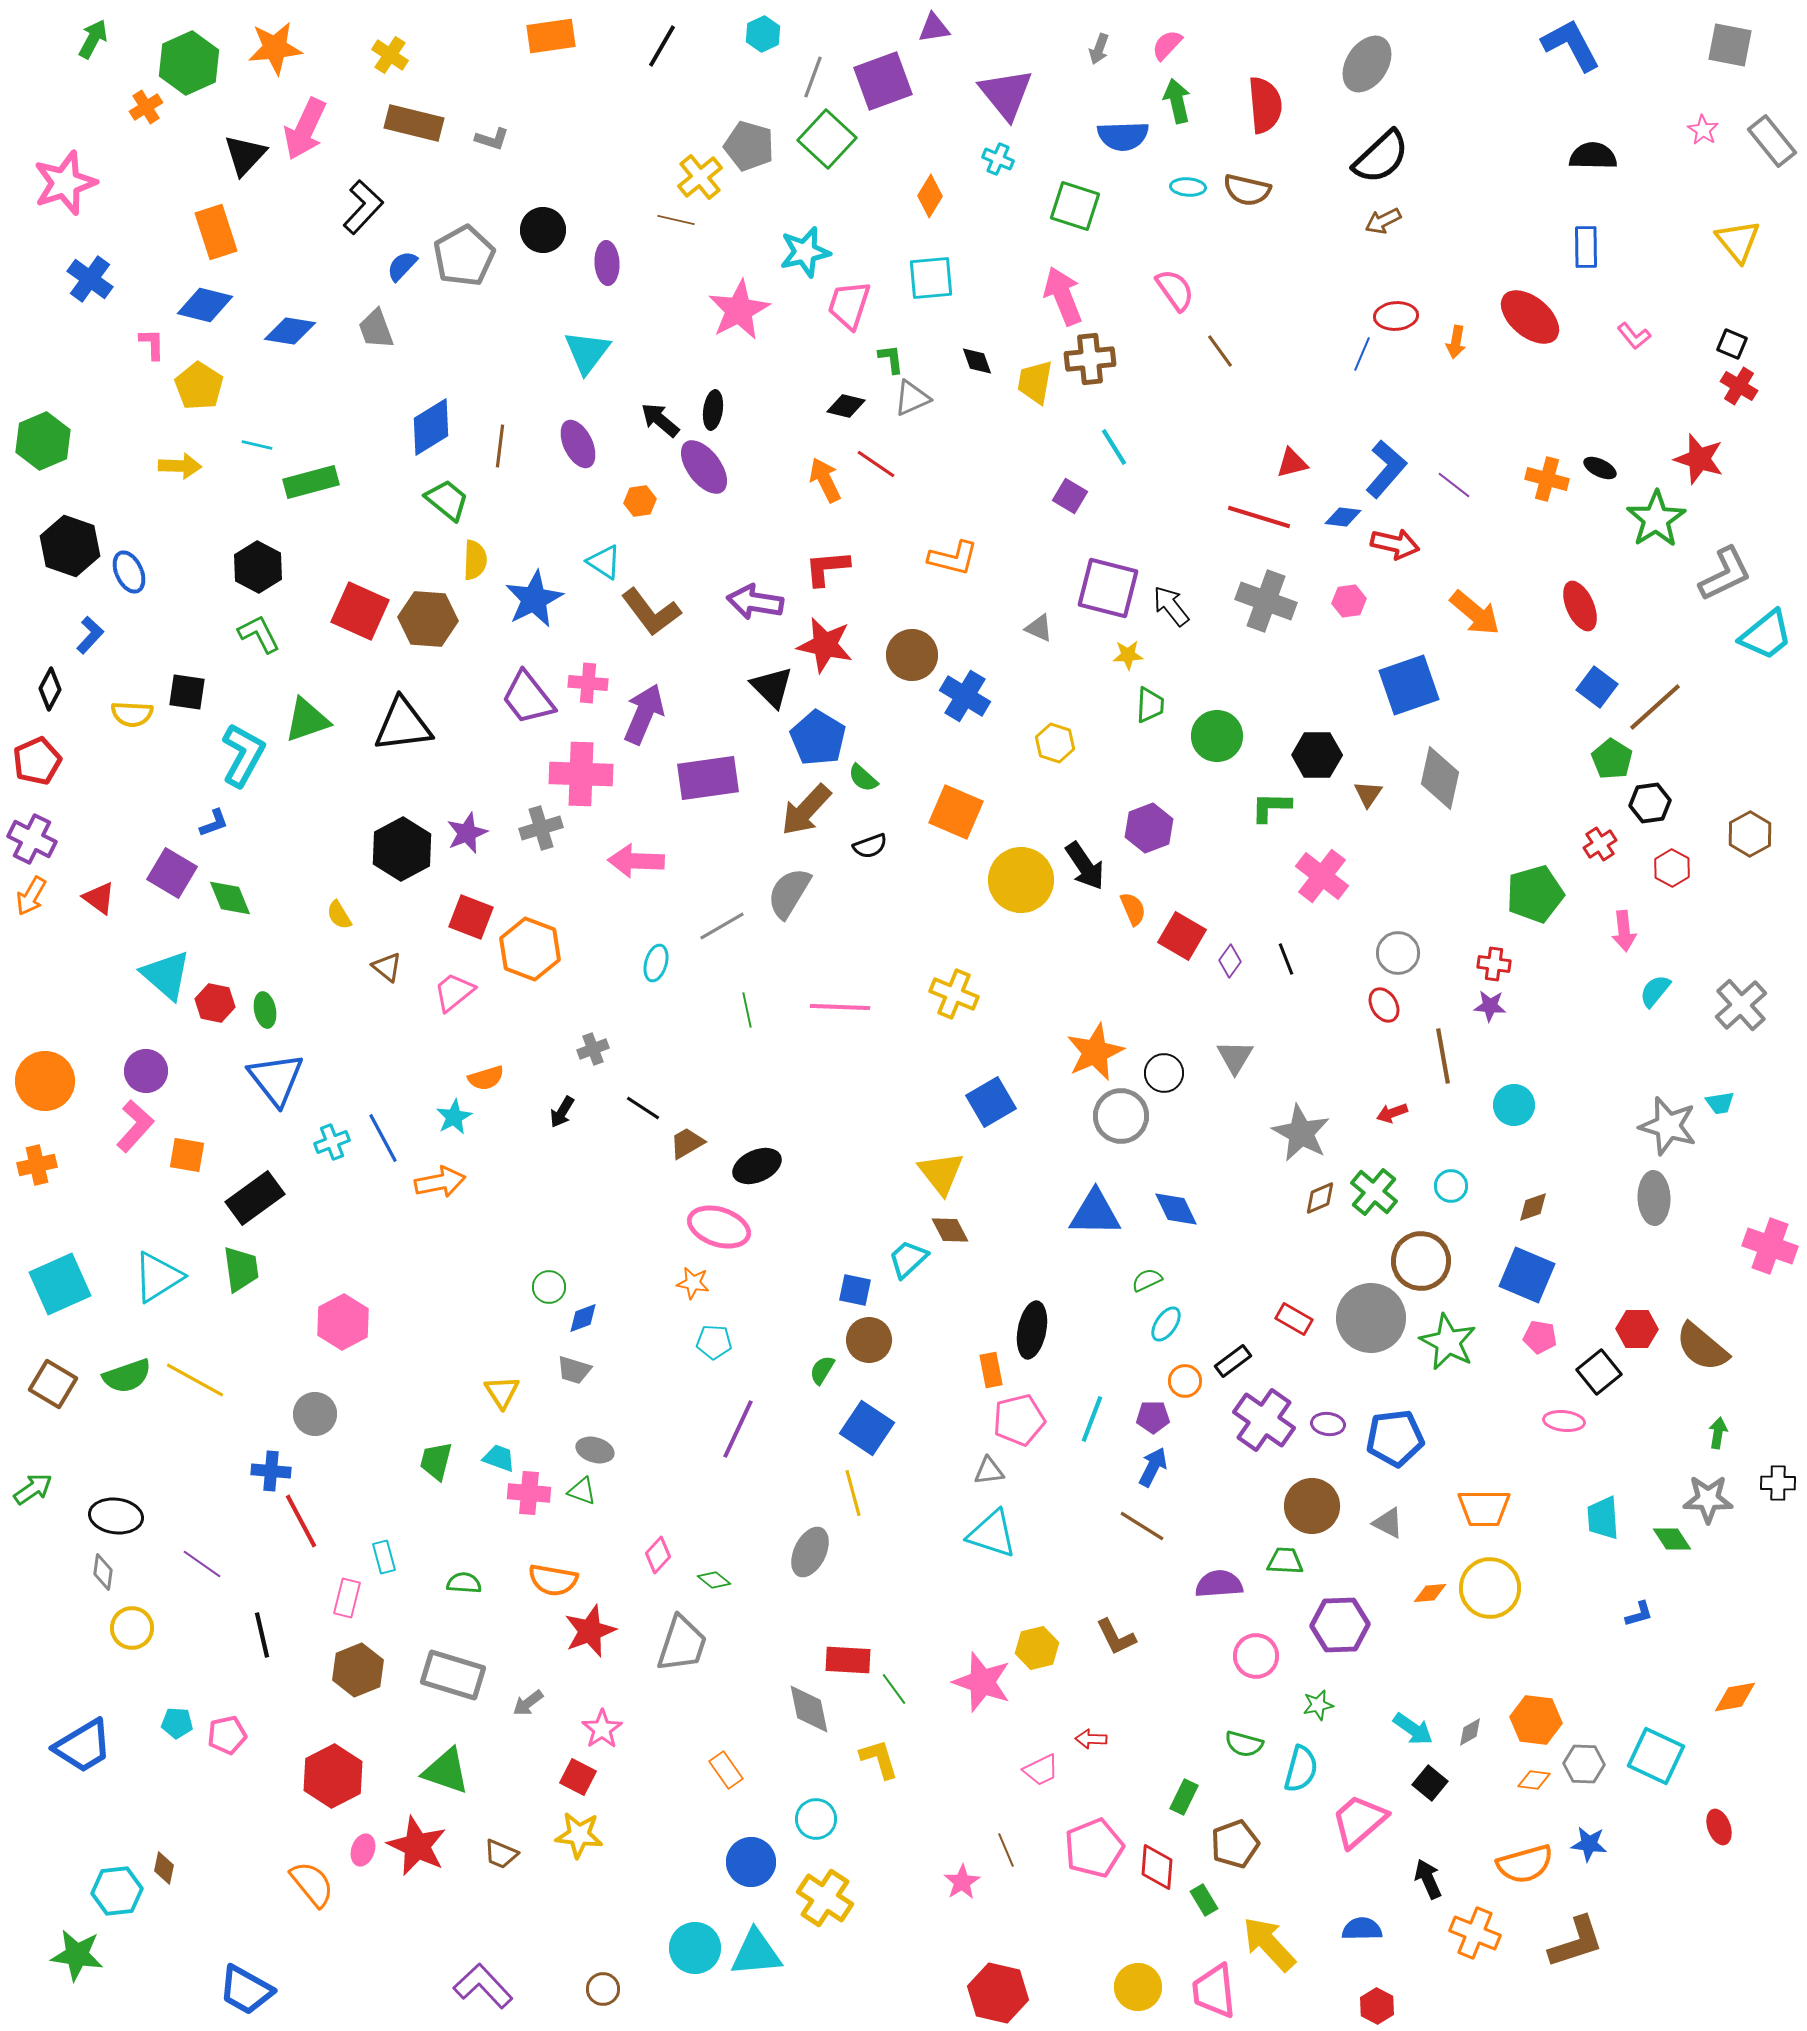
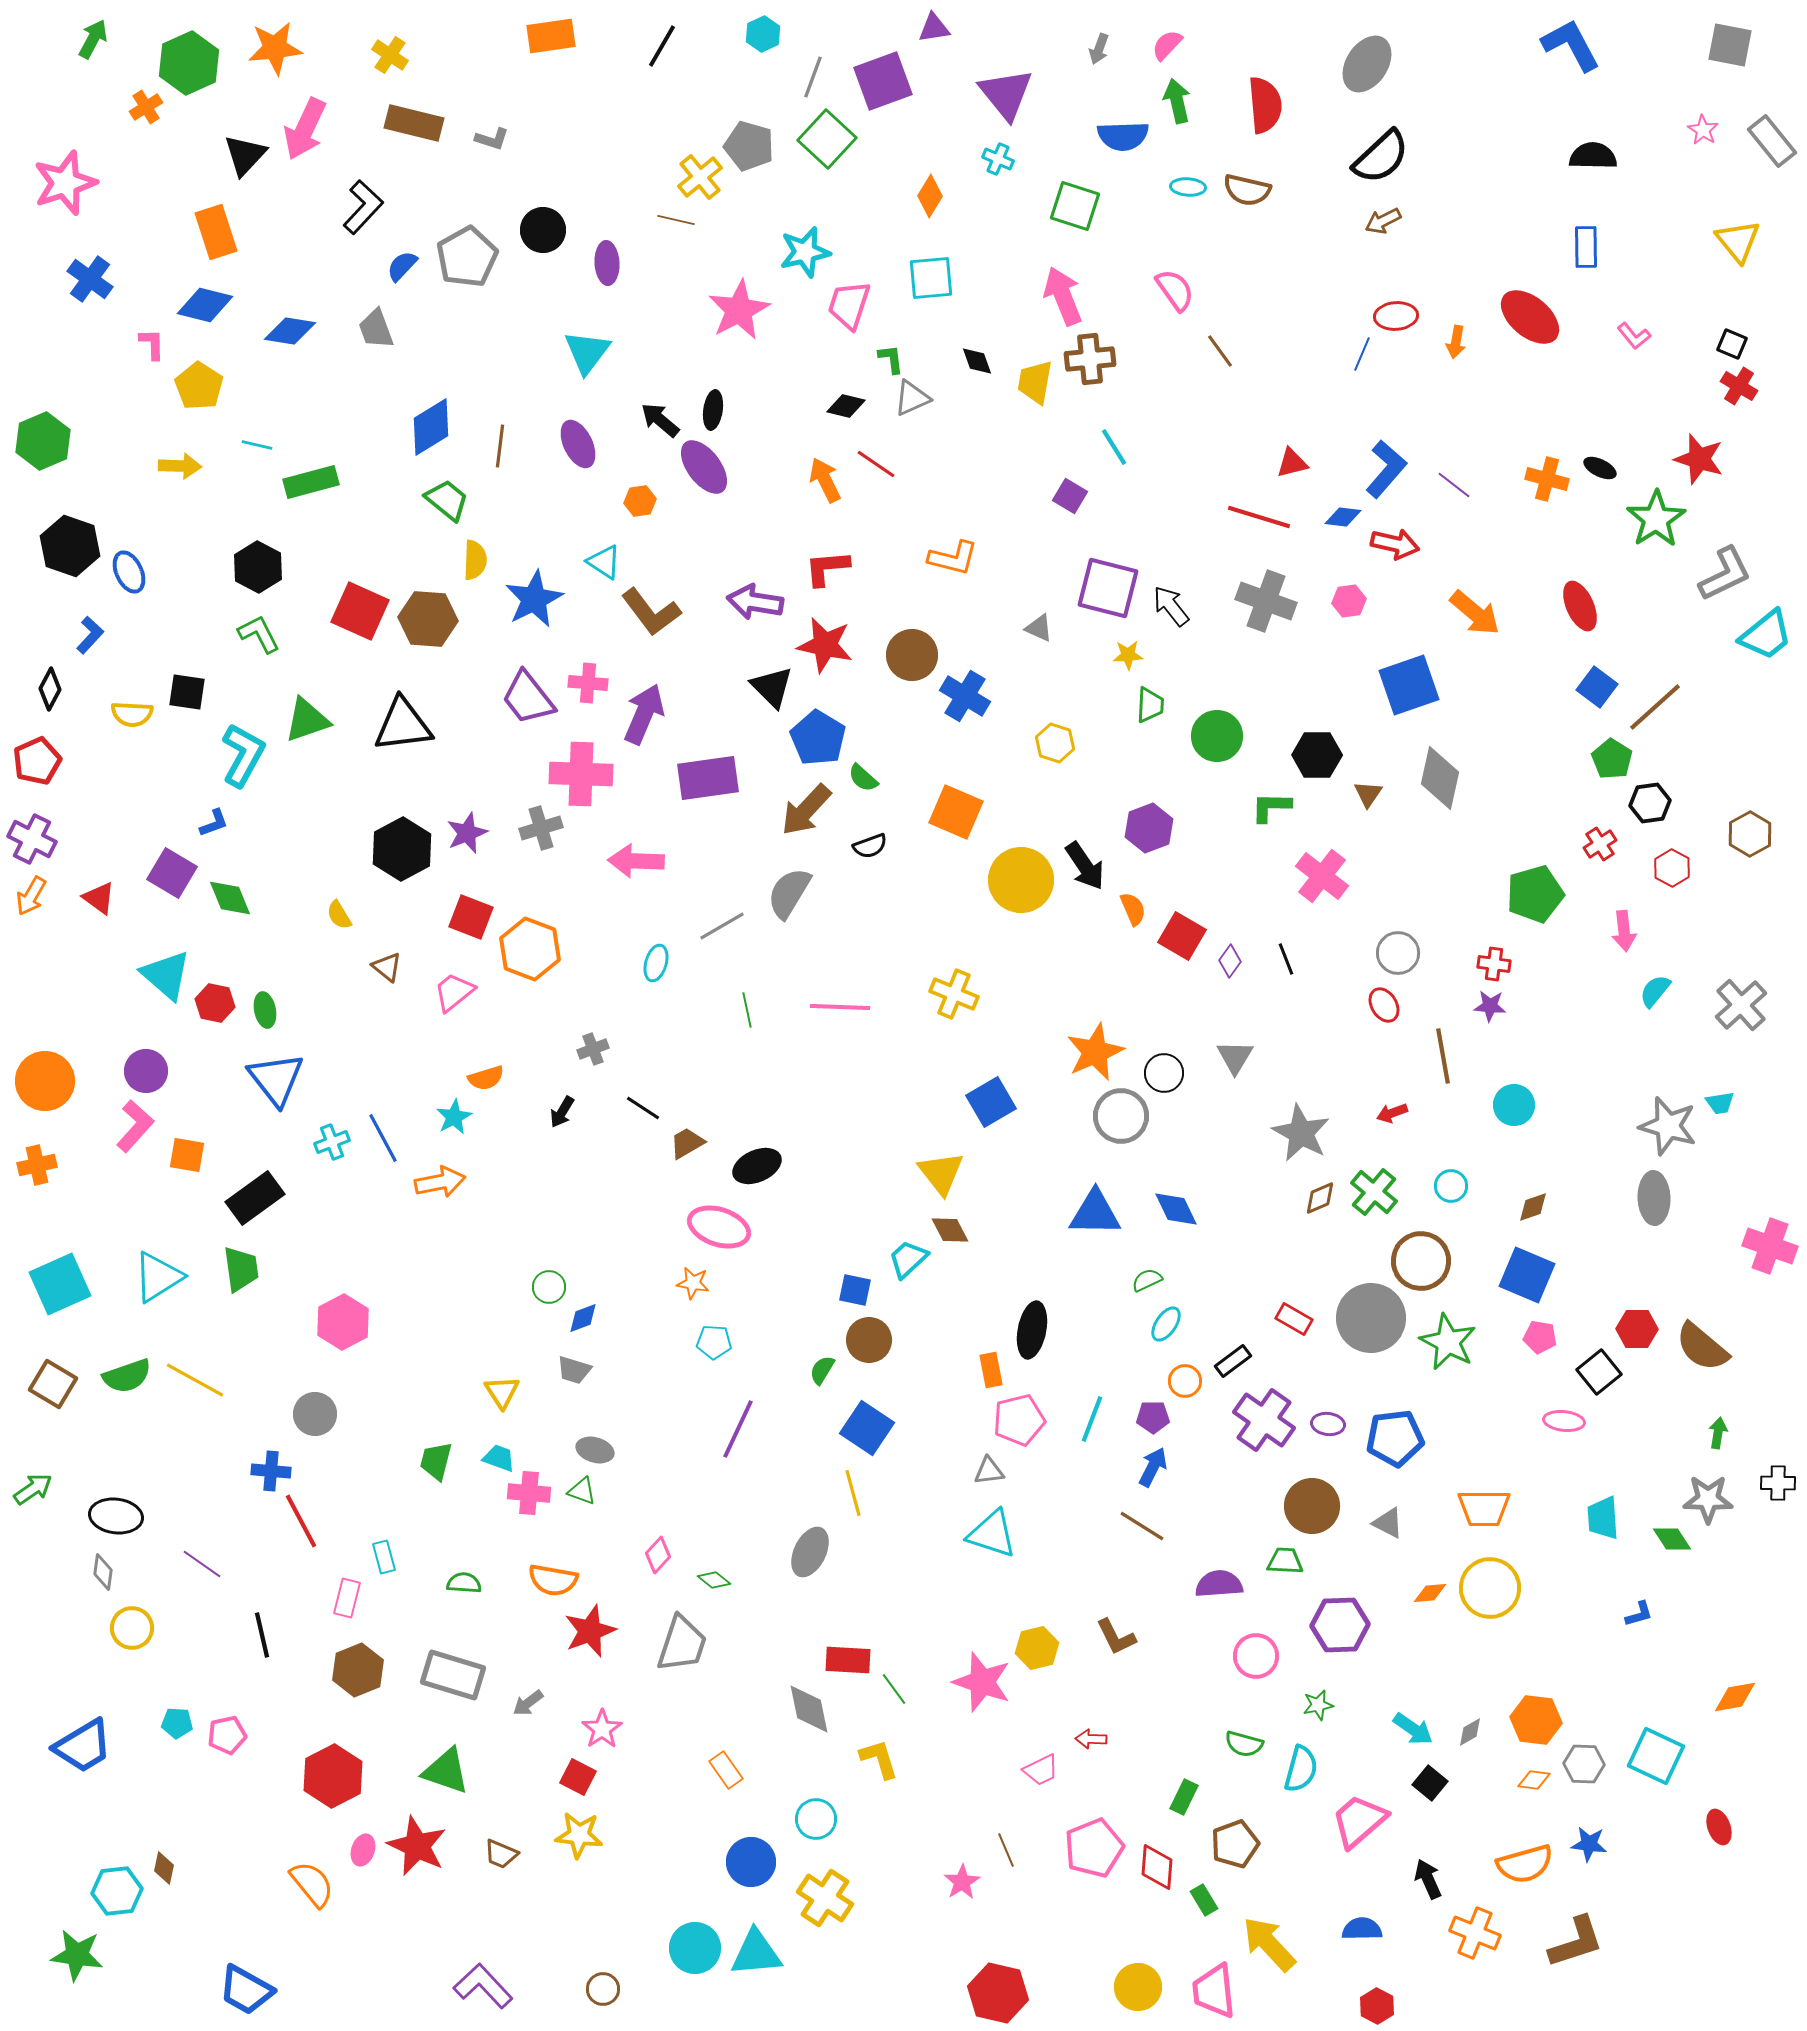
gray pentagon at (464, 256): moved 3 px right, 1 px down
